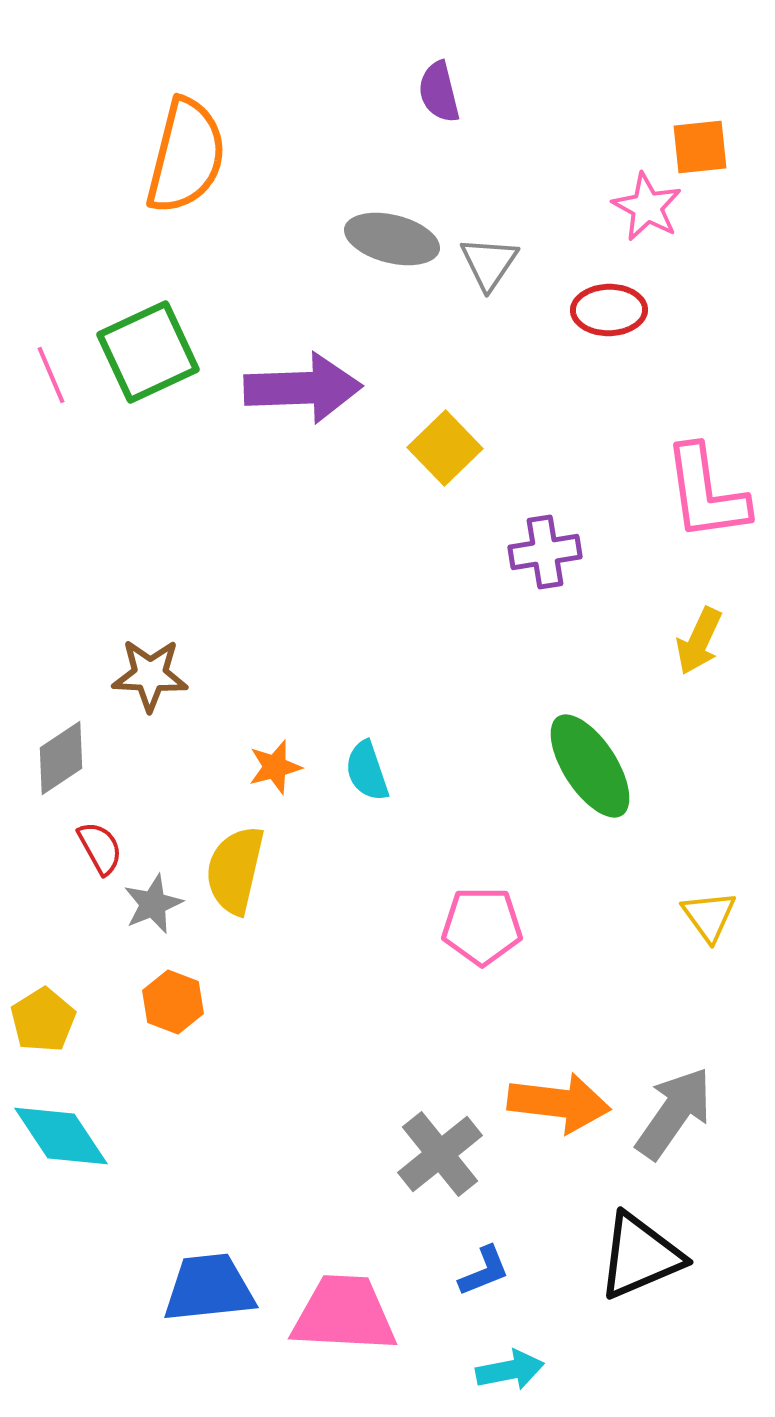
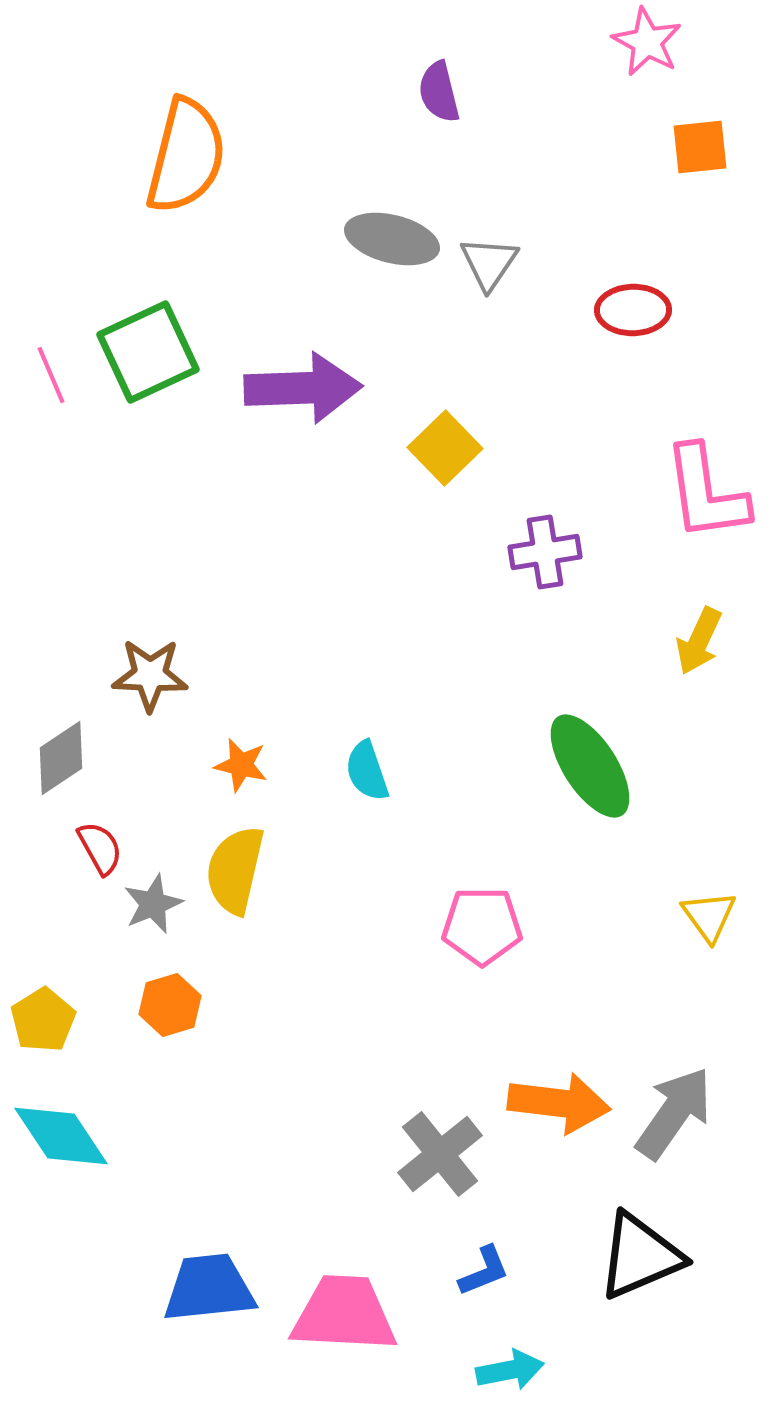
pink star: moved 165 px up
red ellipse: moved 24 px right
orange star: moved 34 px left, 2 px up; rotated 28 degrees clockwise
orange hexagon: moved 3 px left, 3 px down; rotated 22 degrees clockwise
